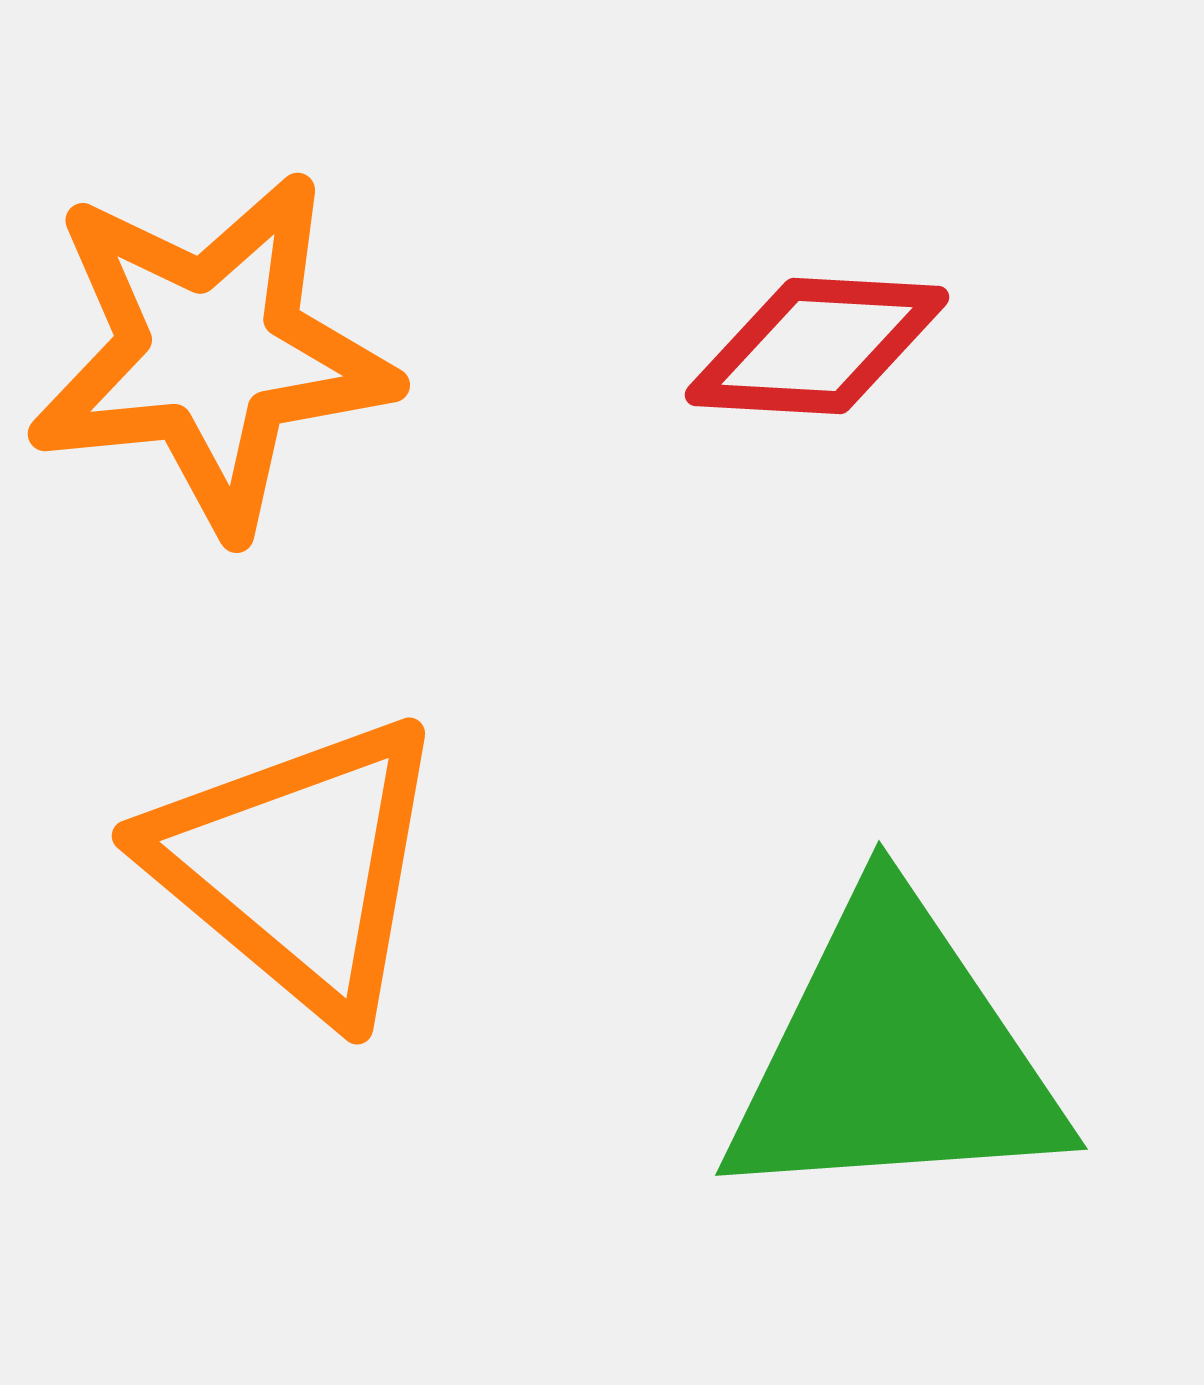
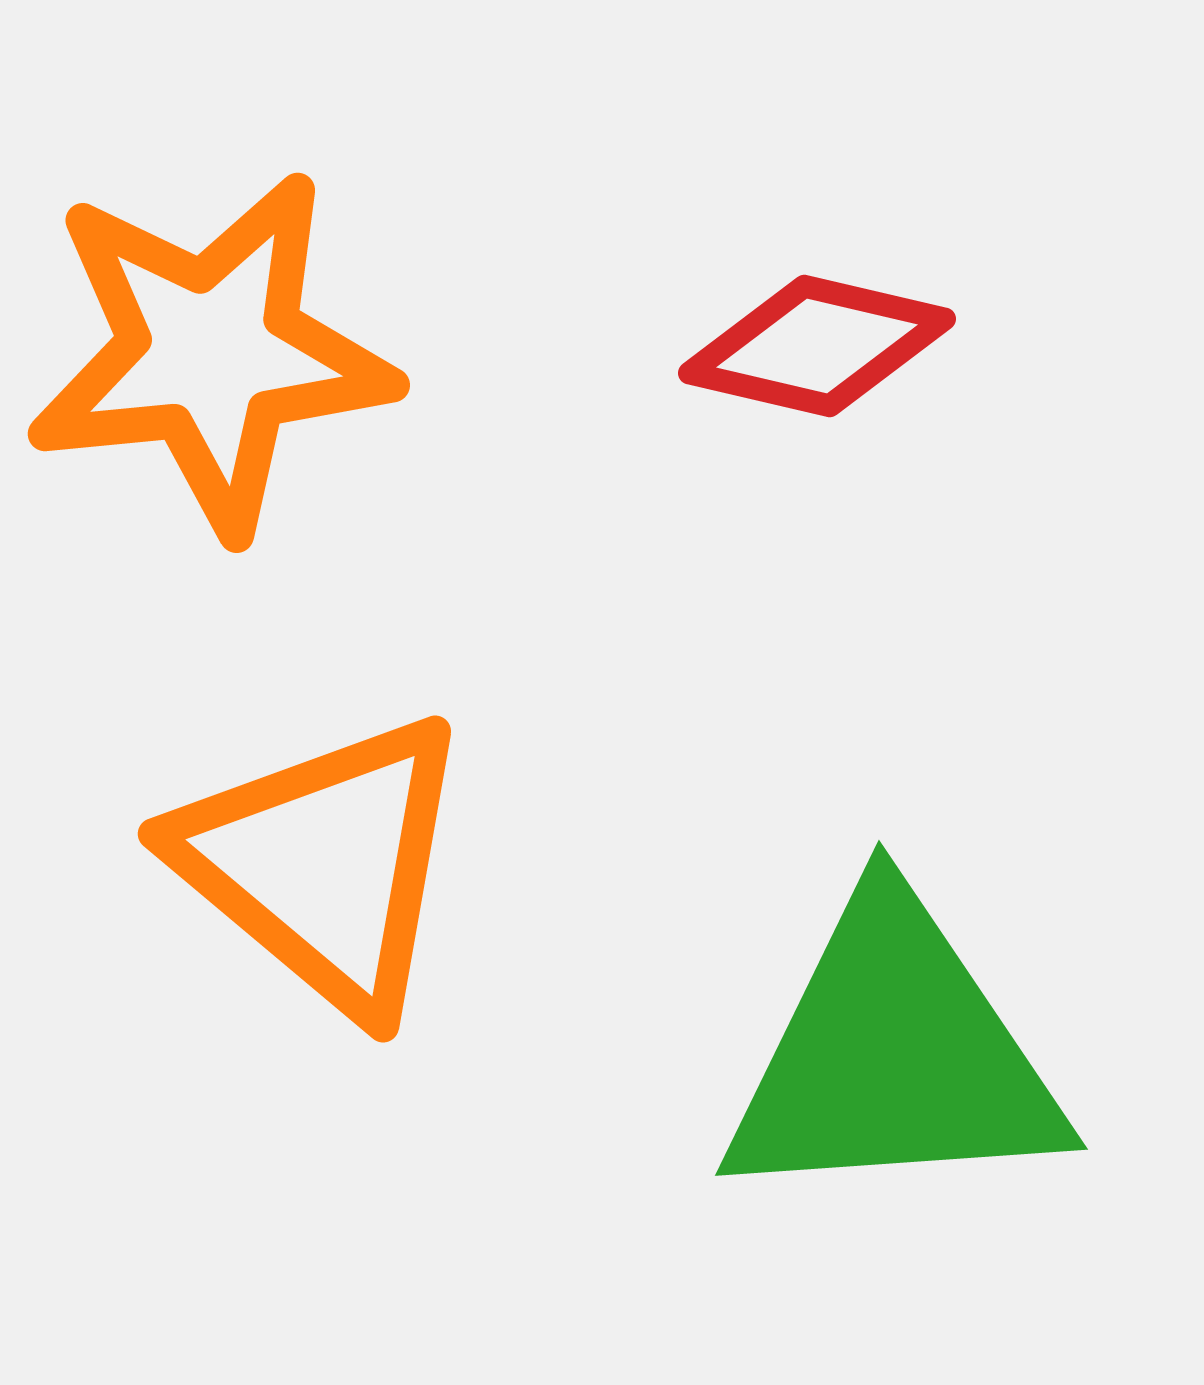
red diamond: rotated 10 degrees clockwise
orange triangle: moved 26 px right, 2 px up
